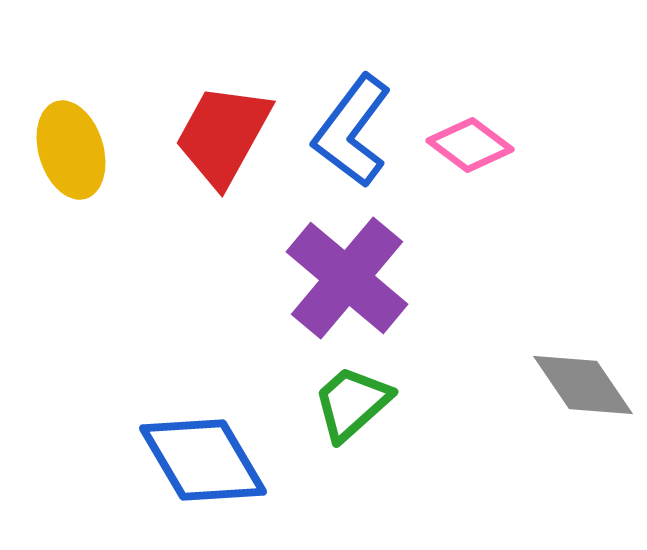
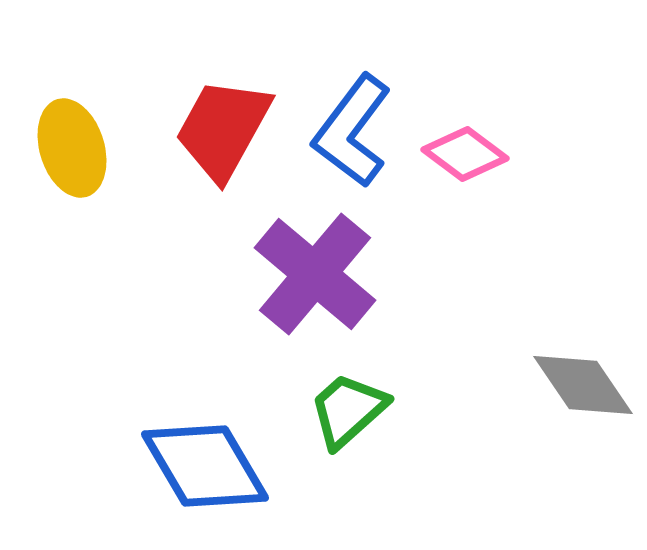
red trapezoid: moved 6 px up
pink diamond: moved 5 px left, 9 px down
yellow ellipse: moved 1 px right, 2 px up
purple cross: moved 32 px left, 4 px up
green trapezoid: moved 4 px left, 7 px down
blue diamond: moved 2 px right, 6 px down
